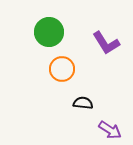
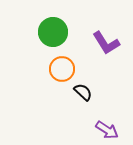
green circle: moved 4 px right
black semicircle: moved 11 px up; rotated 36 degrees clockwise
purple arrow: moved 3 px left
